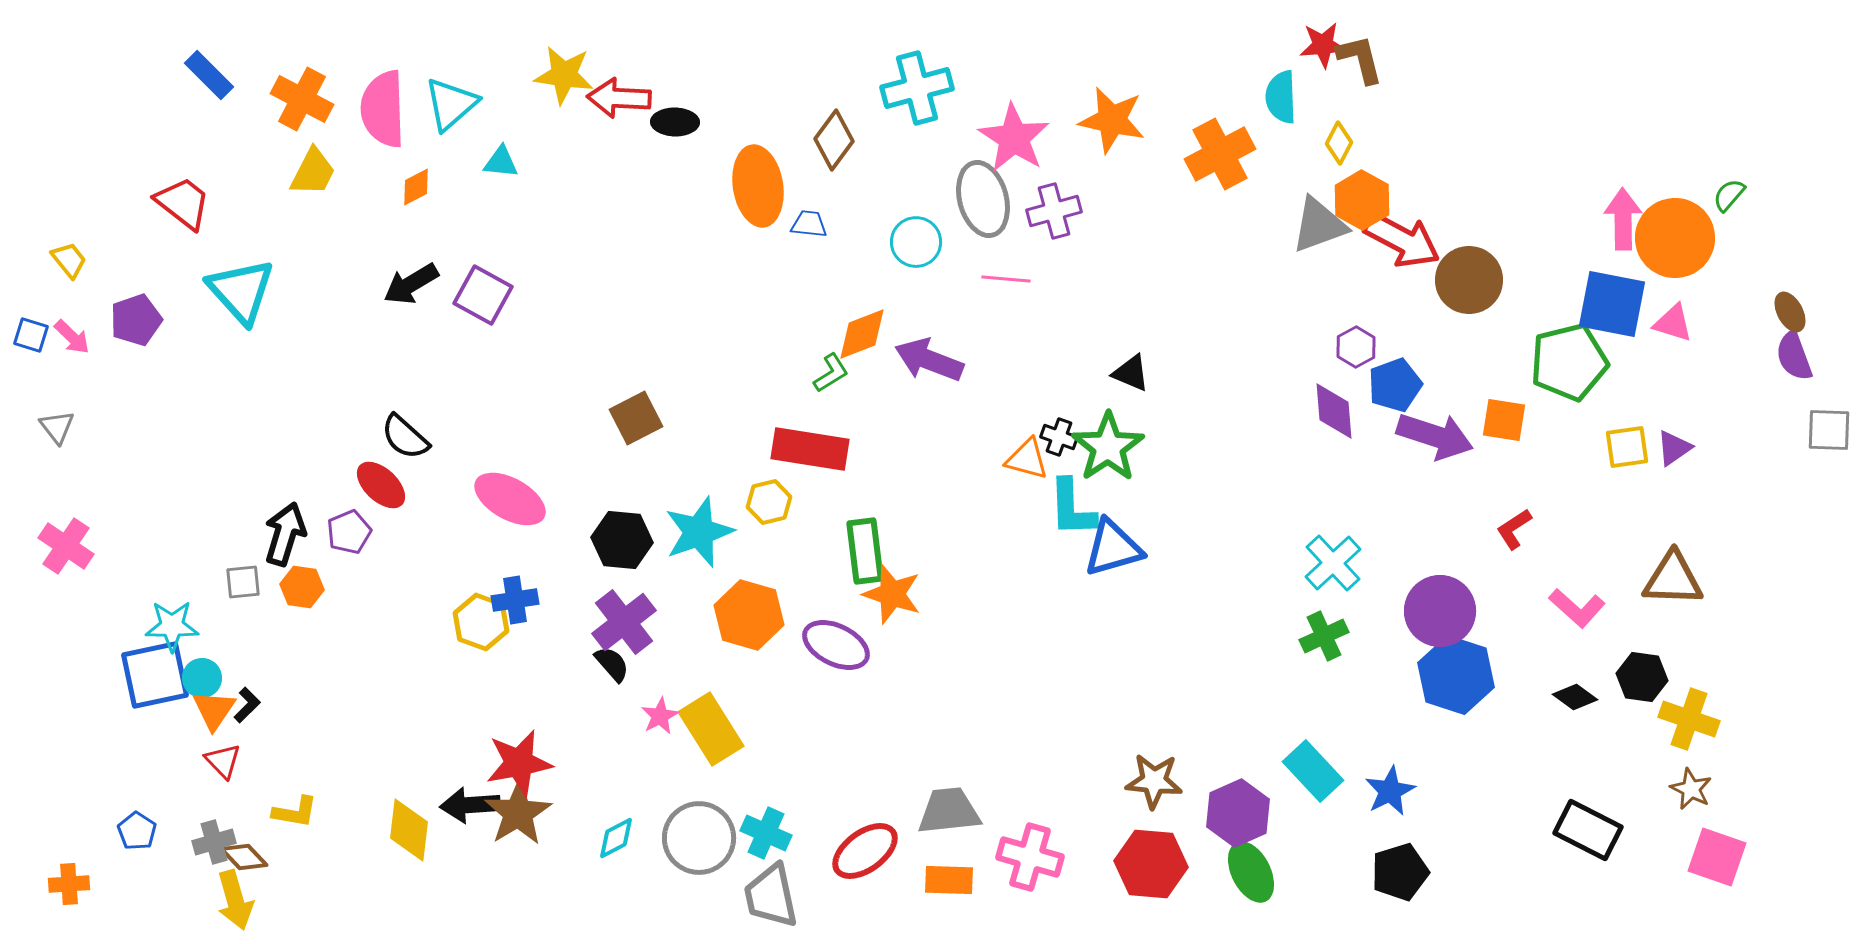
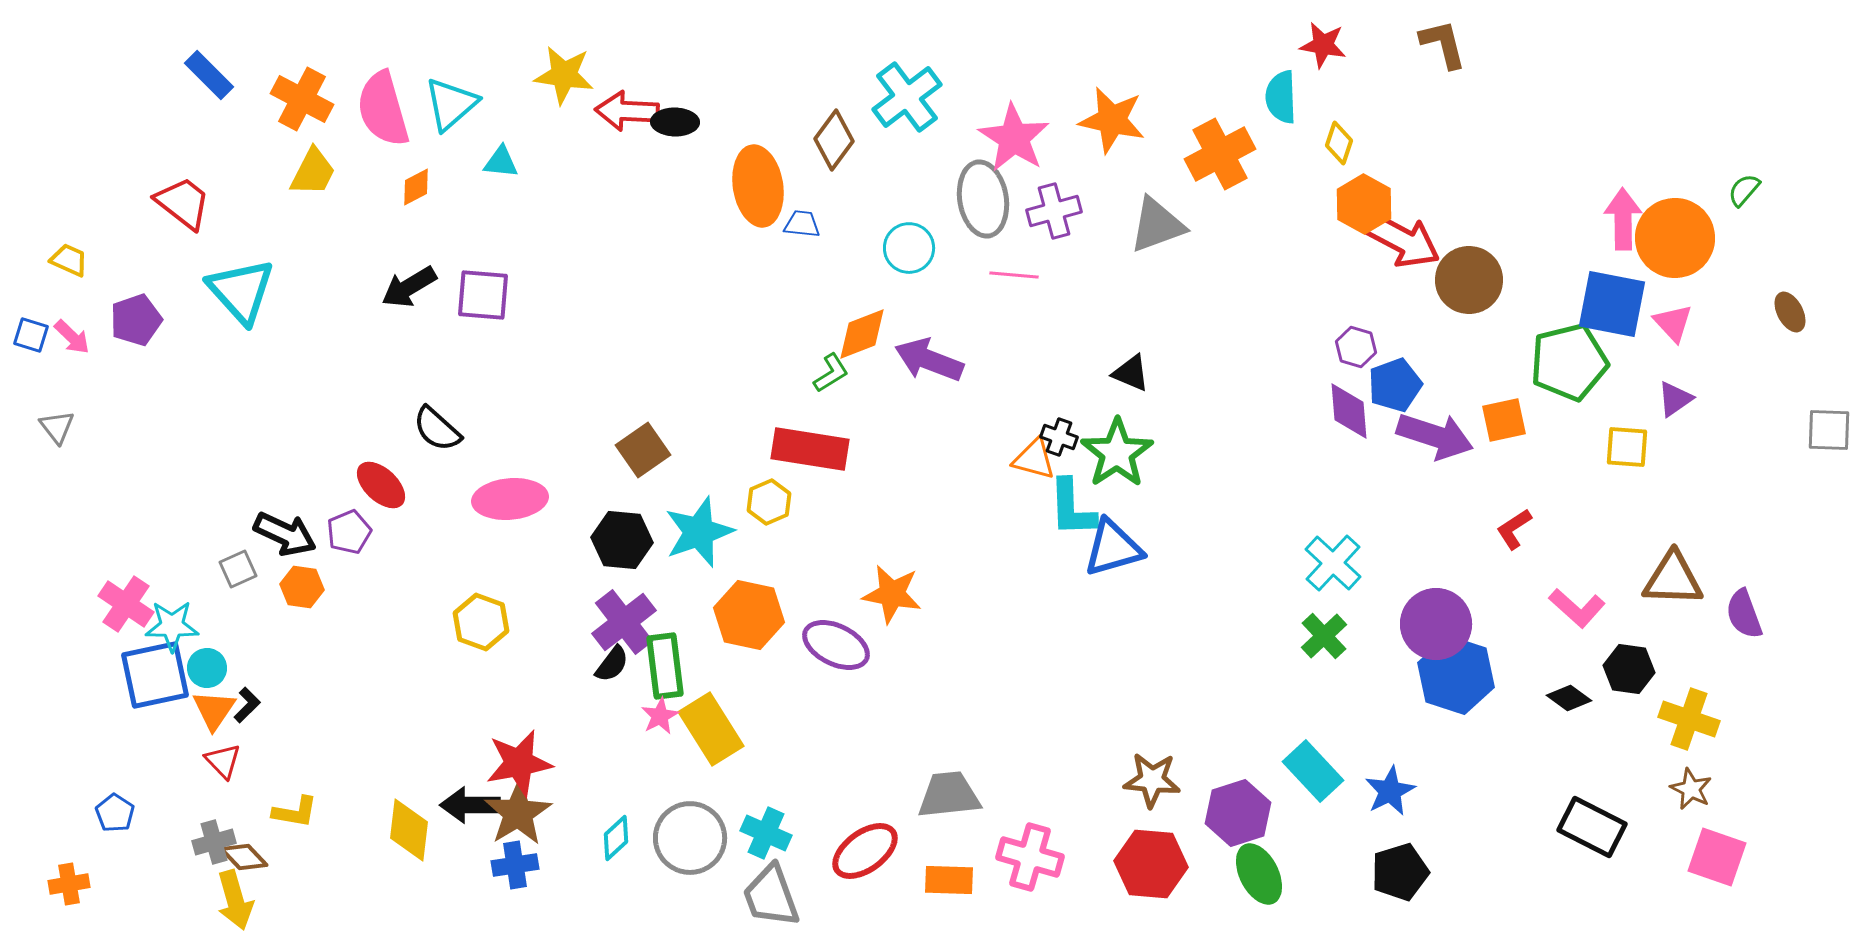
red star at (1323, 45): rotated 15 degrees clockwise
brown L-shape at (1360, 59): moved 83 px right, 15 px up
cyan cross at (917, 88): moved 10 px left, 9 px down; rotated 22 degrees counterclockwise
red arrow at (619, 98): moved 8 px right, 13 px down
pink semicircle at (383, 109): rotated 14 degrees counterclockwise
yellow diamond at (1339, 143): rotated 9 degrees counterclockwise
green semicircle at (1729, 195): moved 15 px right, 5 px up
gray ellipse at (983, 199): rotated 6 degrees clockwise
orange hexagon at (1362, 200): moved 2 px right, 4 px down
blue trapezoid at (809, 224): moved 7 px left
gray triangle at (1319, 225): moved 162 px left
cyan circle at (916, 242): moved 7 px left, 6 px down
yellow trapezoid at (69, 260): rotated 27 degrees counterclockwise
pink line at (1006, 279): moved 8 px right, 4 px up
black arrow at (411, 284): moved 2 px left, 3 px down
purple square at (483, 295): rotated 24 degrees counterclockwise
pink triangle at (1673, 323): rotated 30 degrees clockwise
purple hexagon at (1356, 347): rotated 15 degrees counterclockwise
purple semicircle at (1794, 356): moved 50 px left, 258 px down
purple diamond at (1334, 411): moved 15 px right
brown square at (636, 418): moved 7 px right, 32 px down; rotated 8 degrees counterclockwise
orange square at (1504, 420): rotated 21 degrees counterclockwise
black semicircle at (405, 437): moved 32 px right, 8 px up
green star at (1108, 447): moved 9 px right, 6 px down
yellow square at (1627, 447): rotated 12 degrees clockwise
purple triangle at (1674, 448): moved 1 px right, 49 px up
orange triangle at (1027, 459): moved 7 px right
pink ellipse at (510, 499): rotated 34 degrees counterclockwise
yellow hexagon at (769, 502): rotated 9 degrees counterclockwise
black arrow at (285, 534): rotated 98 degrees clockwise
pink cross at (66, 546): moved 60 px right, 58 px down
green rectangle at (865, 551): moved 200 px left, 115 px down
cyan cross at (1333, 563): rotated 4 degrees counterclockwise
gray square at (243, 582): moved 5 px left, 13 px up; rotated 18 degrees counterclockwise
orange star at (892, 594): rotated 8 degrees counterclockwise
blue cross at (515, 600): moved 265 px down
purple circle at (1440, 611): moved 4 px left, 13 px down
orange hexagon at (749, 615): rotated 4 degrees counterclockwise
green cross at (1324, 636): rotated 18 degrees counterclockwise
black semicircle at (612, 664): rotated 78 degrees clockwise
black hexagon at (1642, 677): moved 13 px left, 8 px up
cyan circle at (202, 678): moved 5 px right, 10 px up
black diamond at (1575, 697): moved 6 px left, 1 px down
brown star at (1154, 781): moved 2 px left, 1 px up
black arrow at (470, 805): rotated 4 degrees clockwise
gray trapezoid at (949, 811): moved 16 px up
purple hexagon at (1238, 813): rotated 6 degrees clockwise
black rectangle at (1588, 830): moved 4 px right, 3 px up
blue pentagon at (137, 831): moved 22 px left, 18 px up
cyan diamond at (616, 838): rotated 15 degrees counterclockwise
gray circle at (699, 838): moved 9 px left
green ellipse at (1251, 872): moved 8 px right, 2 px down
orange cross at (69, 884): rotated 6 degrees counterclockwise
gray trapezoid at (771, 896): rotated 8 degrees counterclockwise
